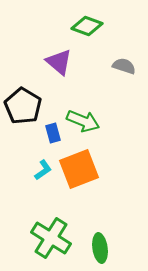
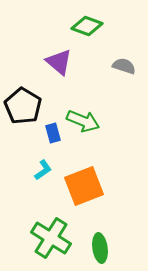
orange square: moved 5 px right, 17 px down
